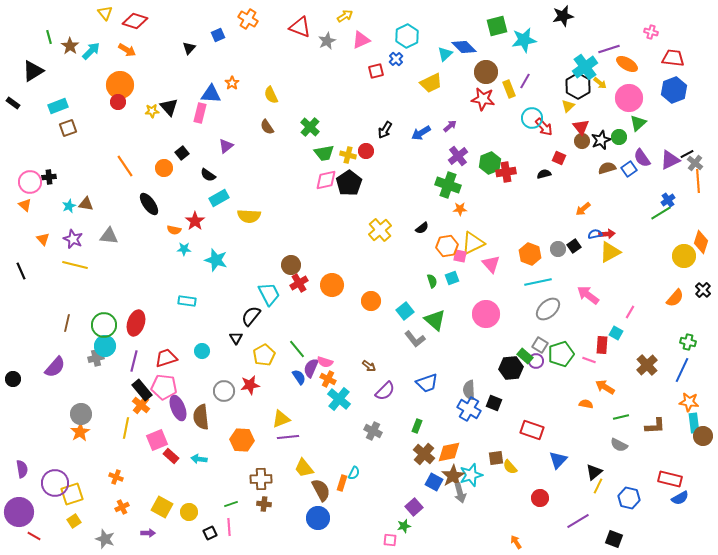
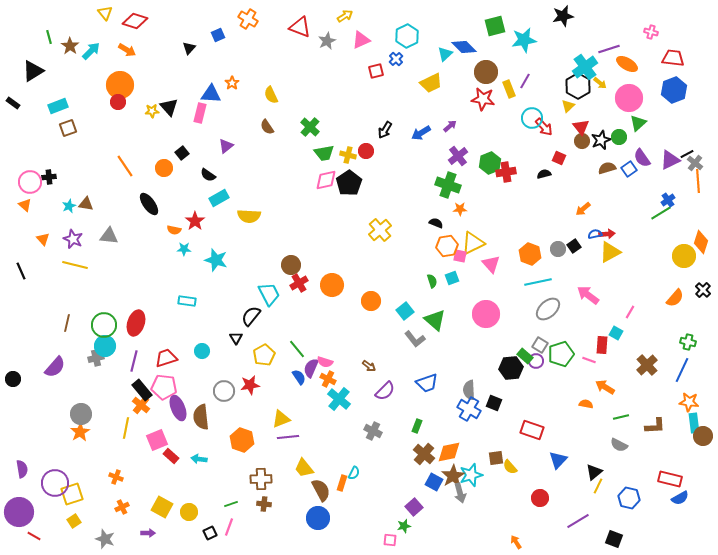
green square at (497, 26): moved 2 px left
black semicircle at (422, 228): moved 14 px right, 5 px up; rotated 120 degrees counterclockwise
orange hexagon at (242, 440): rotated 15 degrees clockwise
pink line at (229, 527): rotated 24 degrees clockwise
